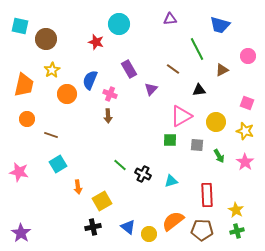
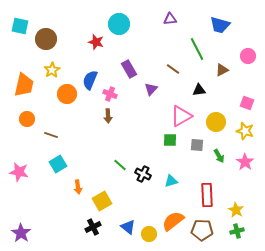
black cross at (93, 227): rotated 14 degrees counterclockwise
